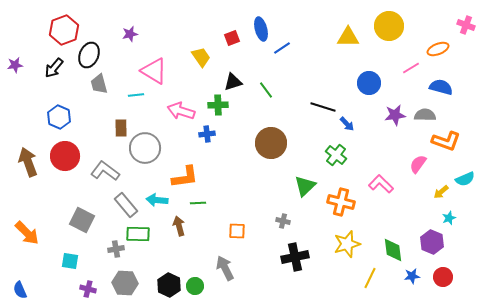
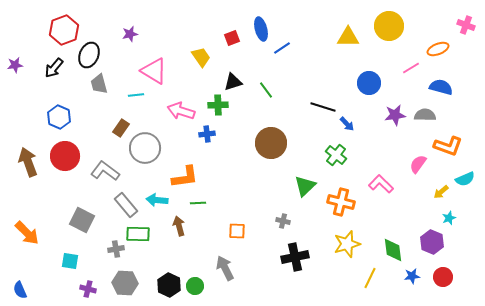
brown rectangle at (121, 128): rotated 36 degrees clockwise
orange L-shape at (446, 141): moved 2 px right, 5 px down
